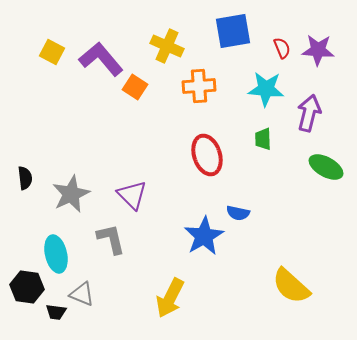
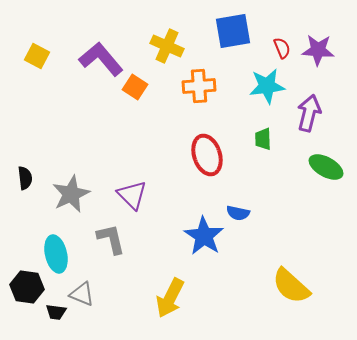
yellow square: moved 15 px left, 4 px down
cyan star: moved 1 px right, 3 px up; rotated 12 degrees counterclockwise
blue star: rotated 9 degrees counterclockwise
